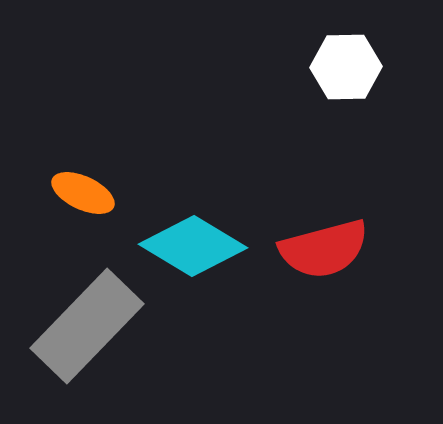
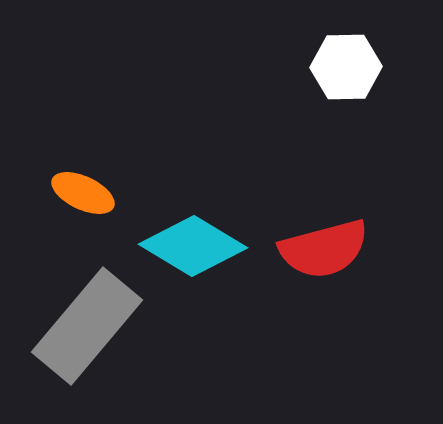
gray rectangle: rotated 4 degrees counterclockwise
